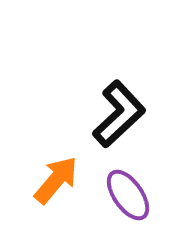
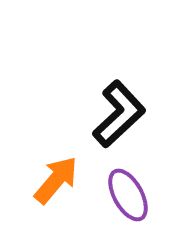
purple ellipse: rotated 6 degrees clockwise
